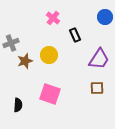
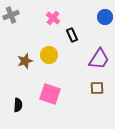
black rectangle: moved 3 px left
gray cross: moved 28 px up
